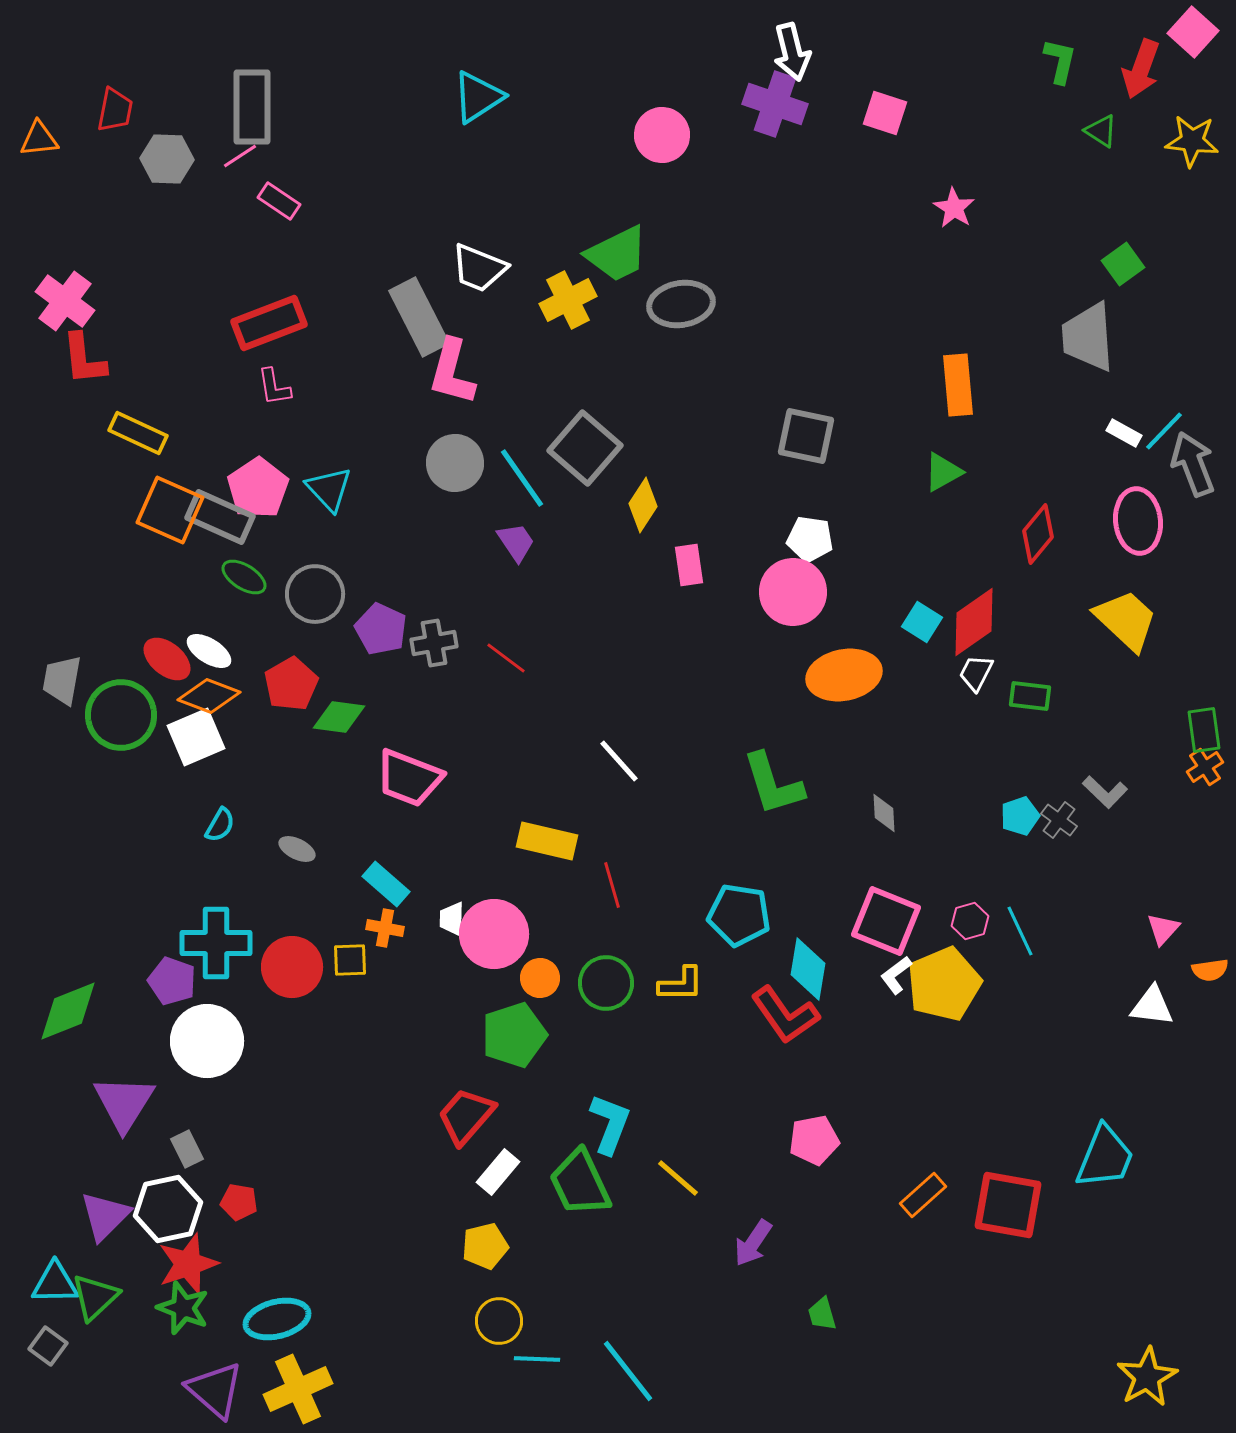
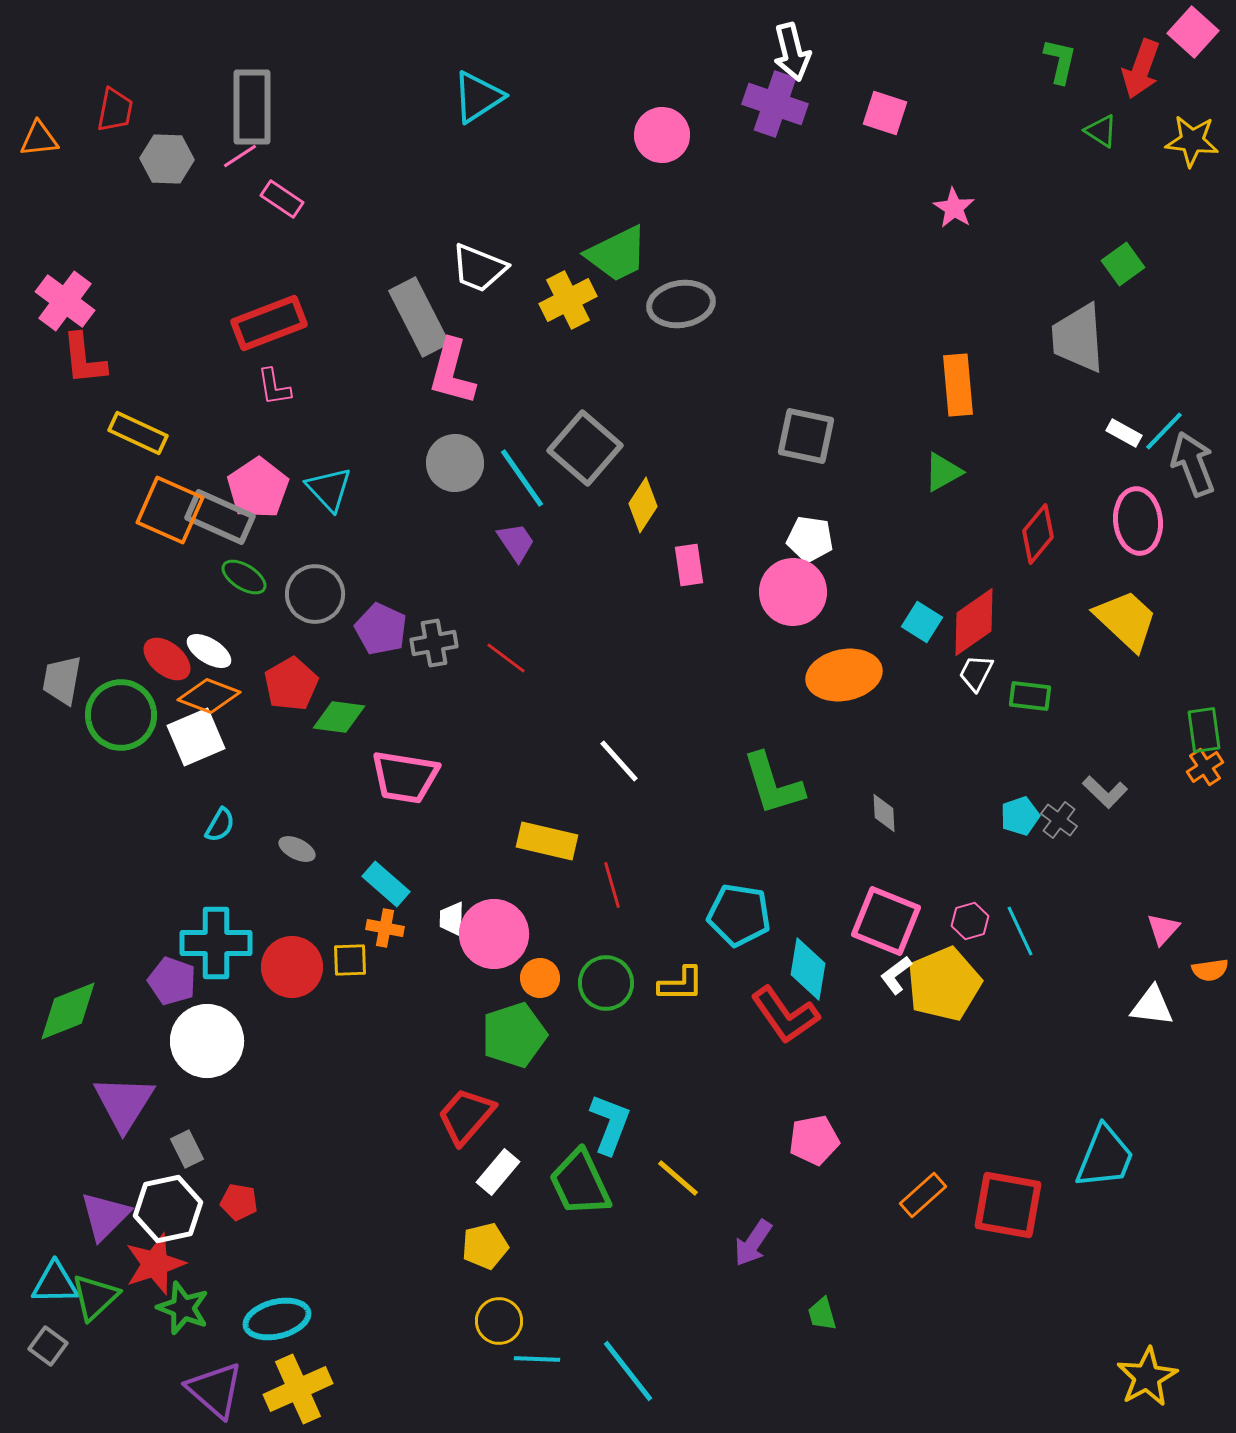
pink rectangle at (279, 201): moved 3 px right, 2 px up
gray trapezoid at (1088, 337): moved 10 px left, 1 px down
pink trapezoid at (409, 778): moved 4 px left, 1 px up; rotated 12 degrees counterclockwise
red star at (188, 1264): moved 33 px left
